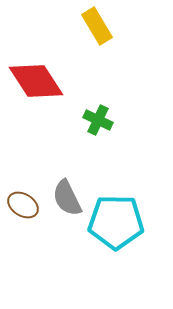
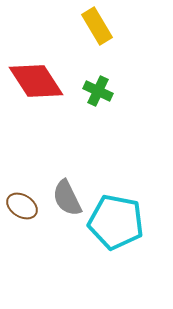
green cross: moved 29 px up
brown ellipse: moved 1 px left, 1 px down
cyan pentagon: rotated 10 degrees clockwise
